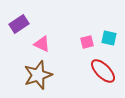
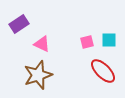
cyan square: moved 2 px down; rotated 14 degrees counterclockwise
